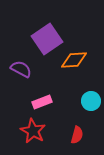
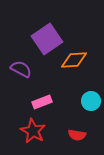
red semicircle: rotated 84 degrees clockwise
